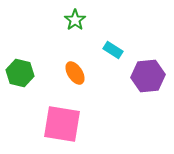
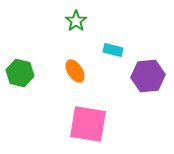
green star: moved 1 px right, 1 px down
cyan rectangle: rotated 18 degrees counterclockwise
orange ellipse: moved 2 px up
pink square: moved 26 px right
